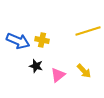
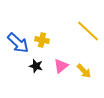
yellow line: rotated 60 degrees clockwise
blue arrow: moved 2 px down; rotated 20 degrees clockwise
pink triangle: moved 3 px right, 9 px up
